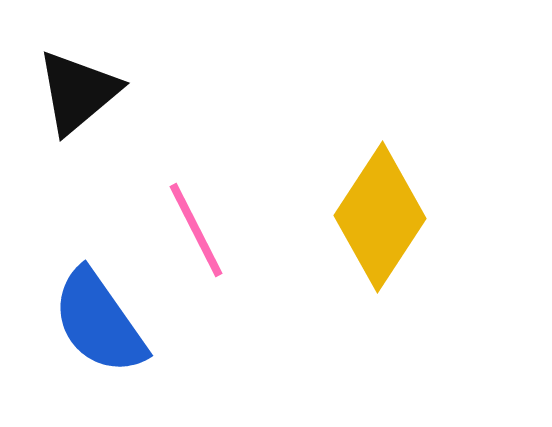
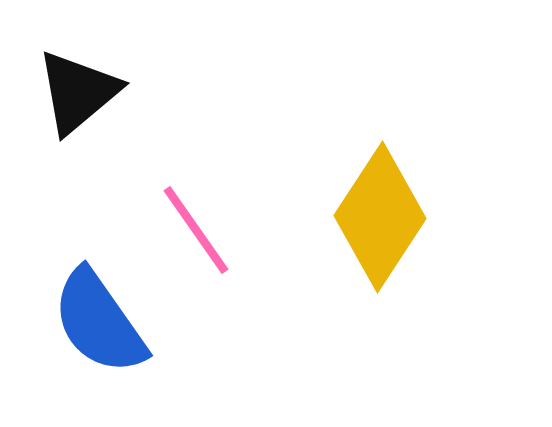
pink line: rotated 8 degrees counterclockwise
